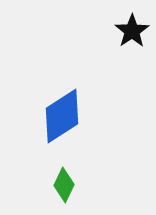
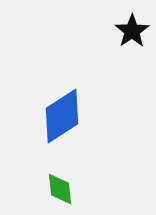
green diamond: moved 4 px left, 4 px down; rotated 32 degrees counterclockwise
